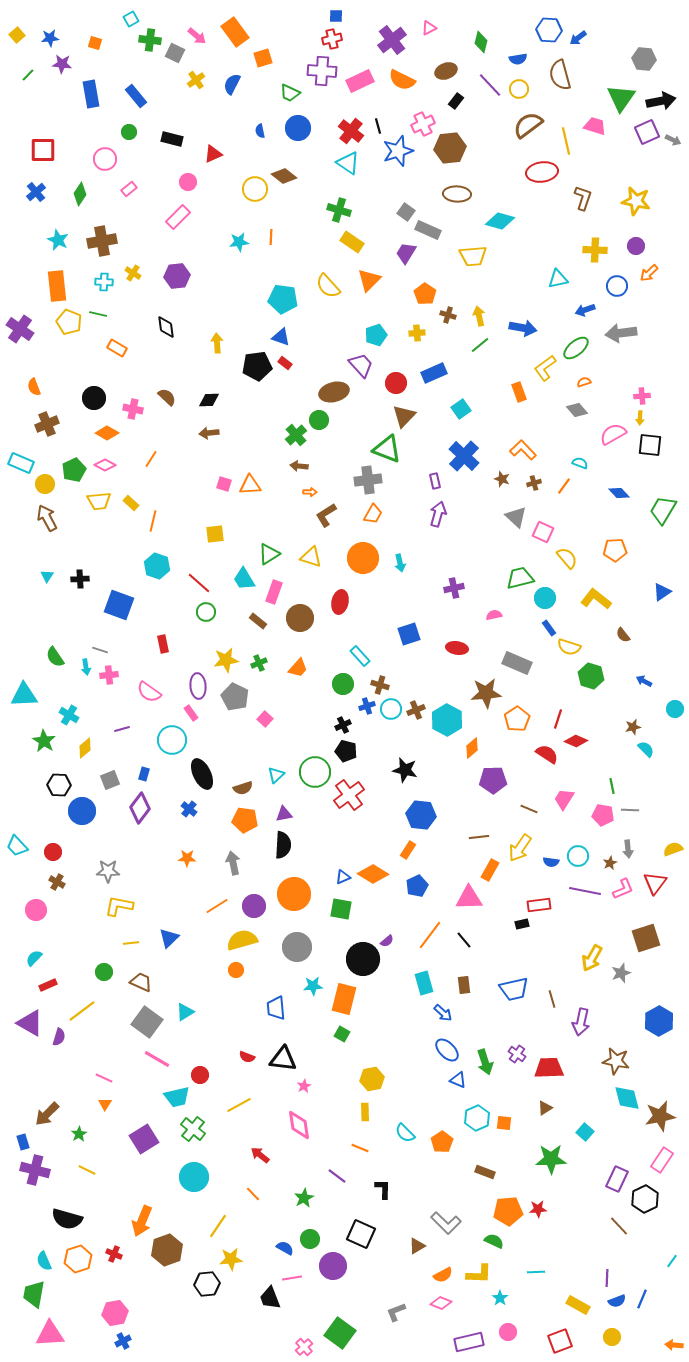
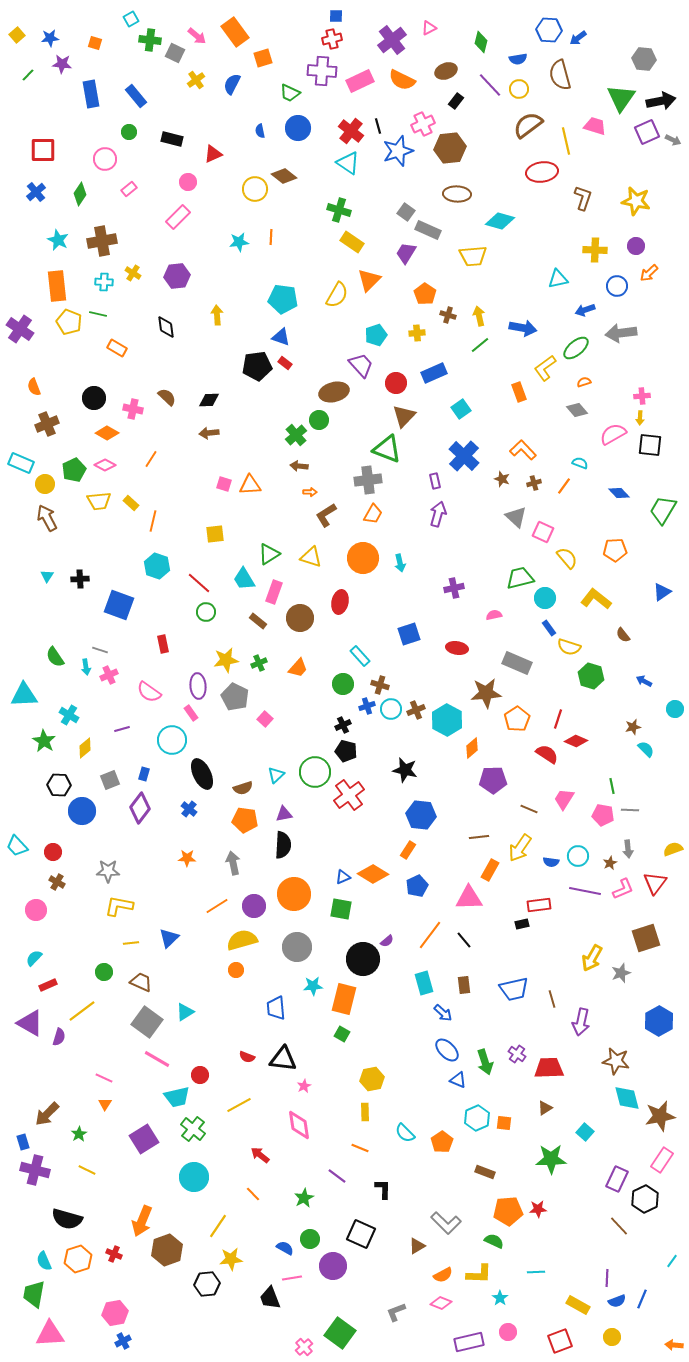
yellow semicircle at (328, 286): moved 9 px right, 9 px down; rotated 108 degrees counterclockwise
yellow arrow at (217, 343): moved 28 px up
pink cross at (109, 675): rotated 18 degrees counterclockwise
